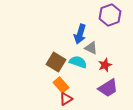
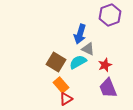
gray triangle: moved 3 px left, 1 px down
cyan semicircle: rotated 48 degrees counterclockwise
purple trapezoid: rotated 100 degrees clockwise
